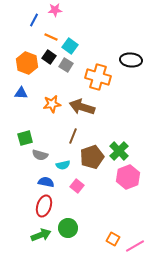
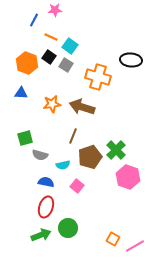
green cross: moved 3 px left, 1 px up
brown pentagon: moved 2 px left
pink hexagon: rotated 20 degrees counterclockwise
red ellipse: moved 2 px right, 1 px down
